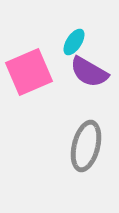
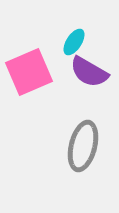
gray ellipse: moved 3 px left
